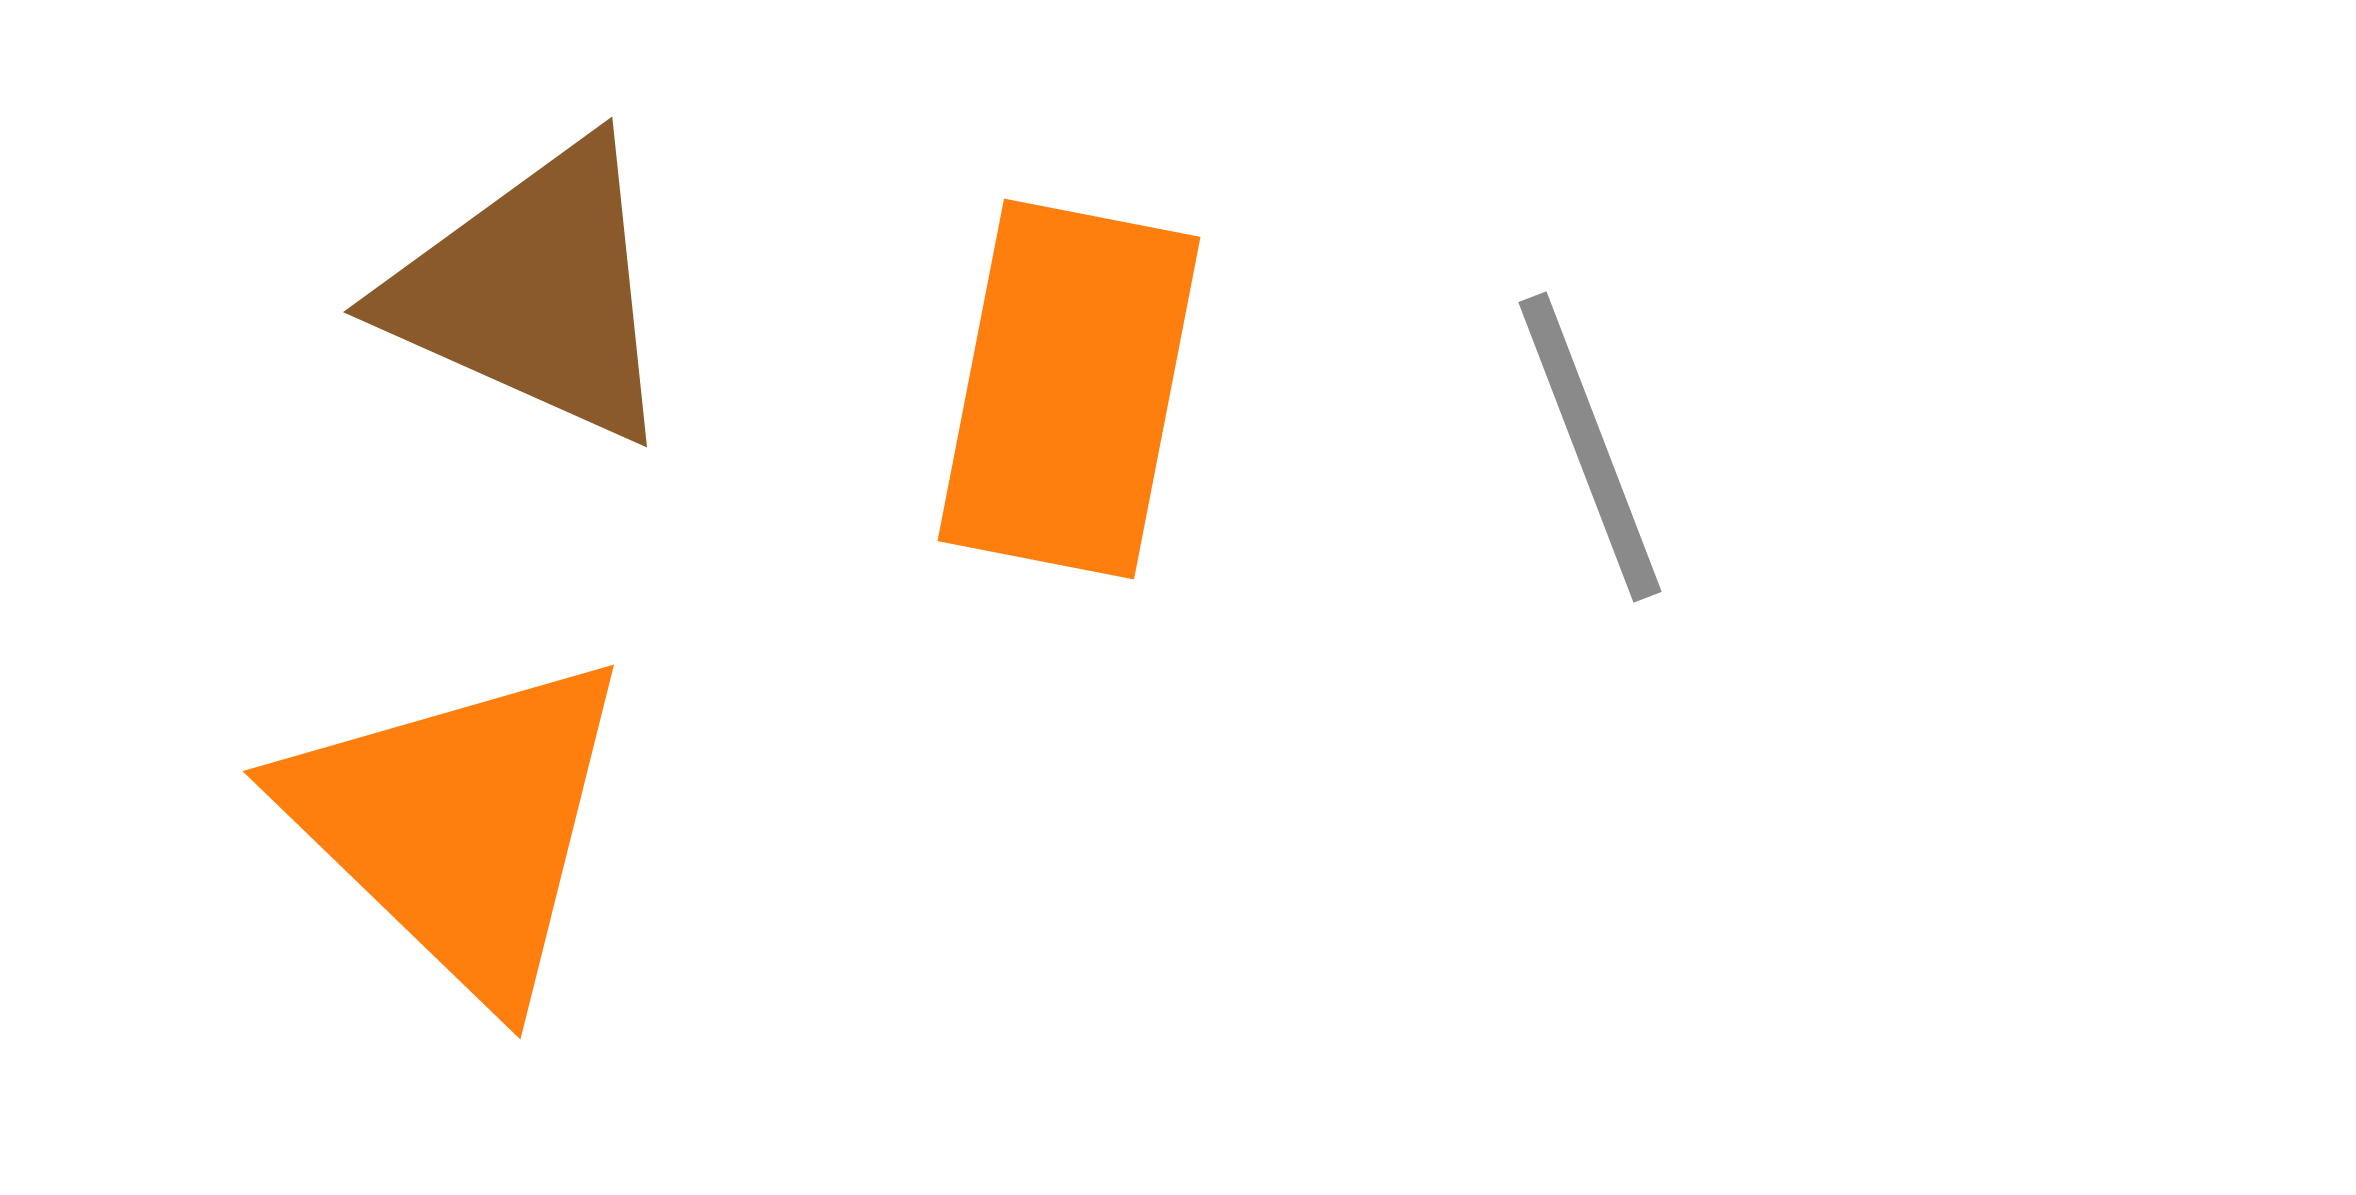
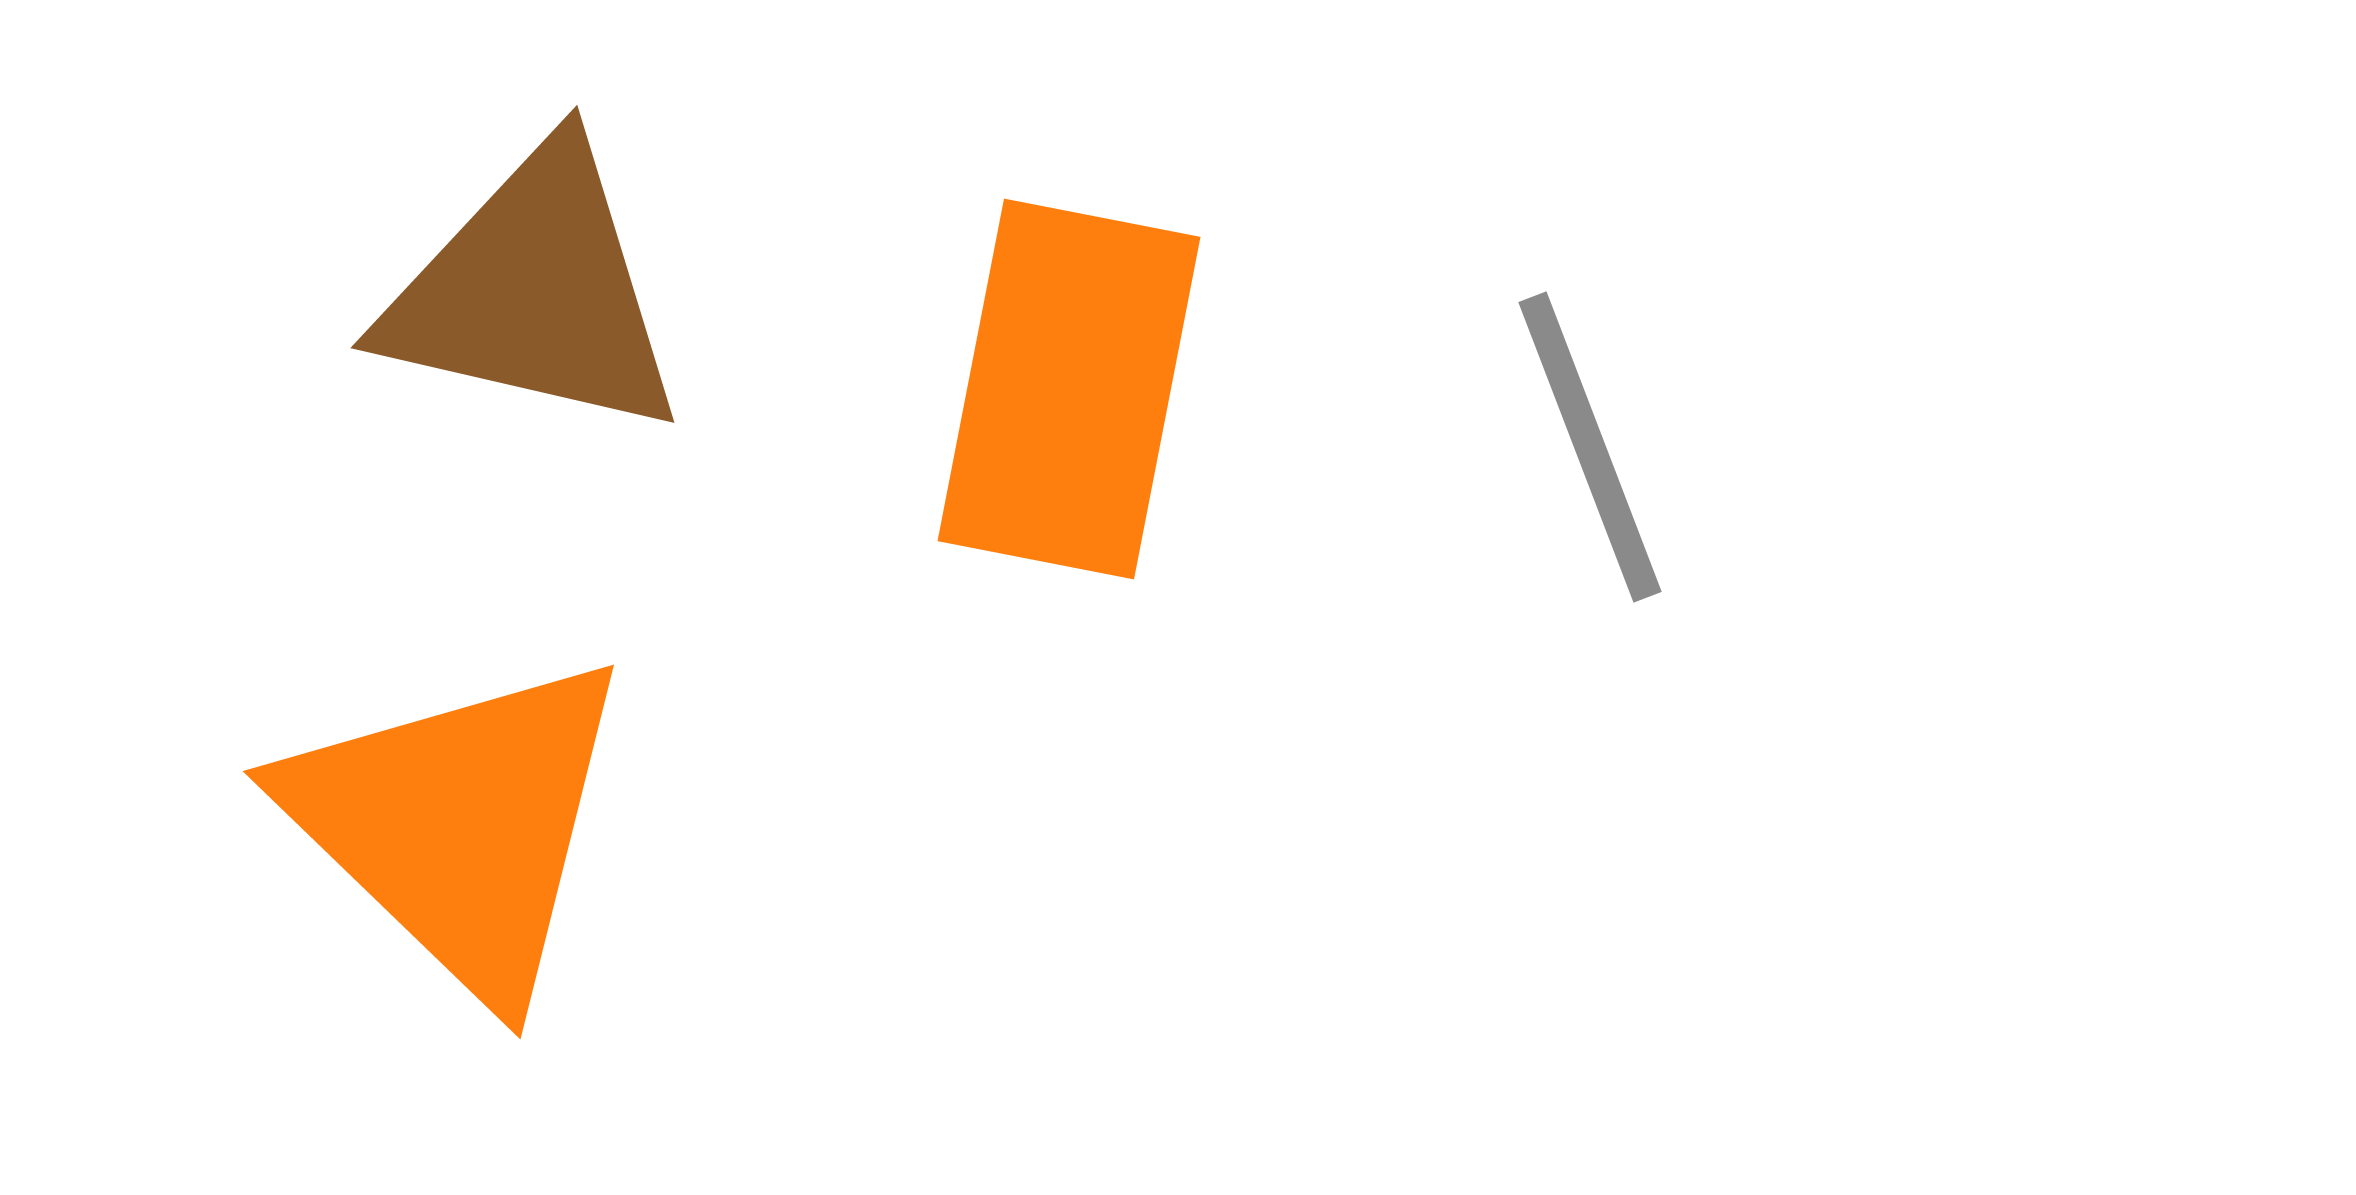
brown triangle: rotated 11 degrees counterclockwise
